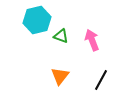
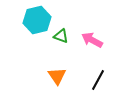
pink arrow: rotated 40 degrees counterclockwise
orange triangle: moved 3 px left; rotated 12 degrees counterclockwise
black line: moved 3 px left
